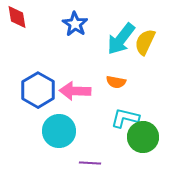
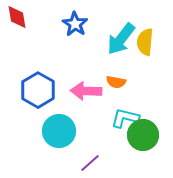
yellow semicircle: rotated 20 degrees counterclockwise
pink arrow: moved 11 px right
green circle: moved 2 px up
purple line: rotated 45 degrees counterclockwise
